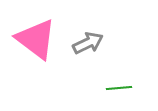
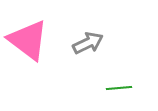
pink triangle: moved 8 px left, 1 px down
